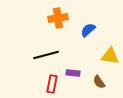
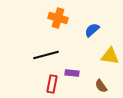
orange cross: rotated 24 degrees clockwise
blue semicircle: moved 4 px right
purple rectangle: moved 1 px left
brown semicircle: moved 2 px right, 4 px down
